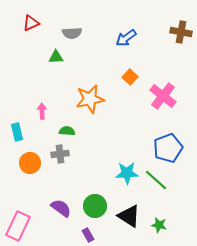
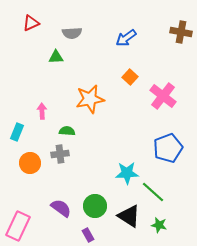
cyan rectangle: rotated 36 degrees clockwise
green line: moved 3 px left, 12 px down
